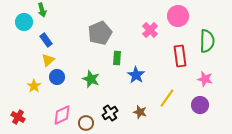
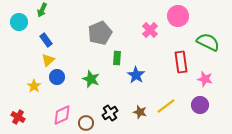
green arrow: rotated 40 degrees clockwise
cyan circle: moved 5 px left
green semicircle: moved 1 px right, 1 px down; rotated 65 degrees counterclockwise
red rectangle: moved 1 px right, 6 px down
yellow line: moved 1 px left, 8 px down; rotated 18 degrees clockwise
